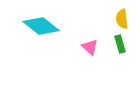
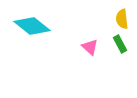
cyan diamond: moved 9 px left
green rectangle: rotated 12 degrees counterclockwise
